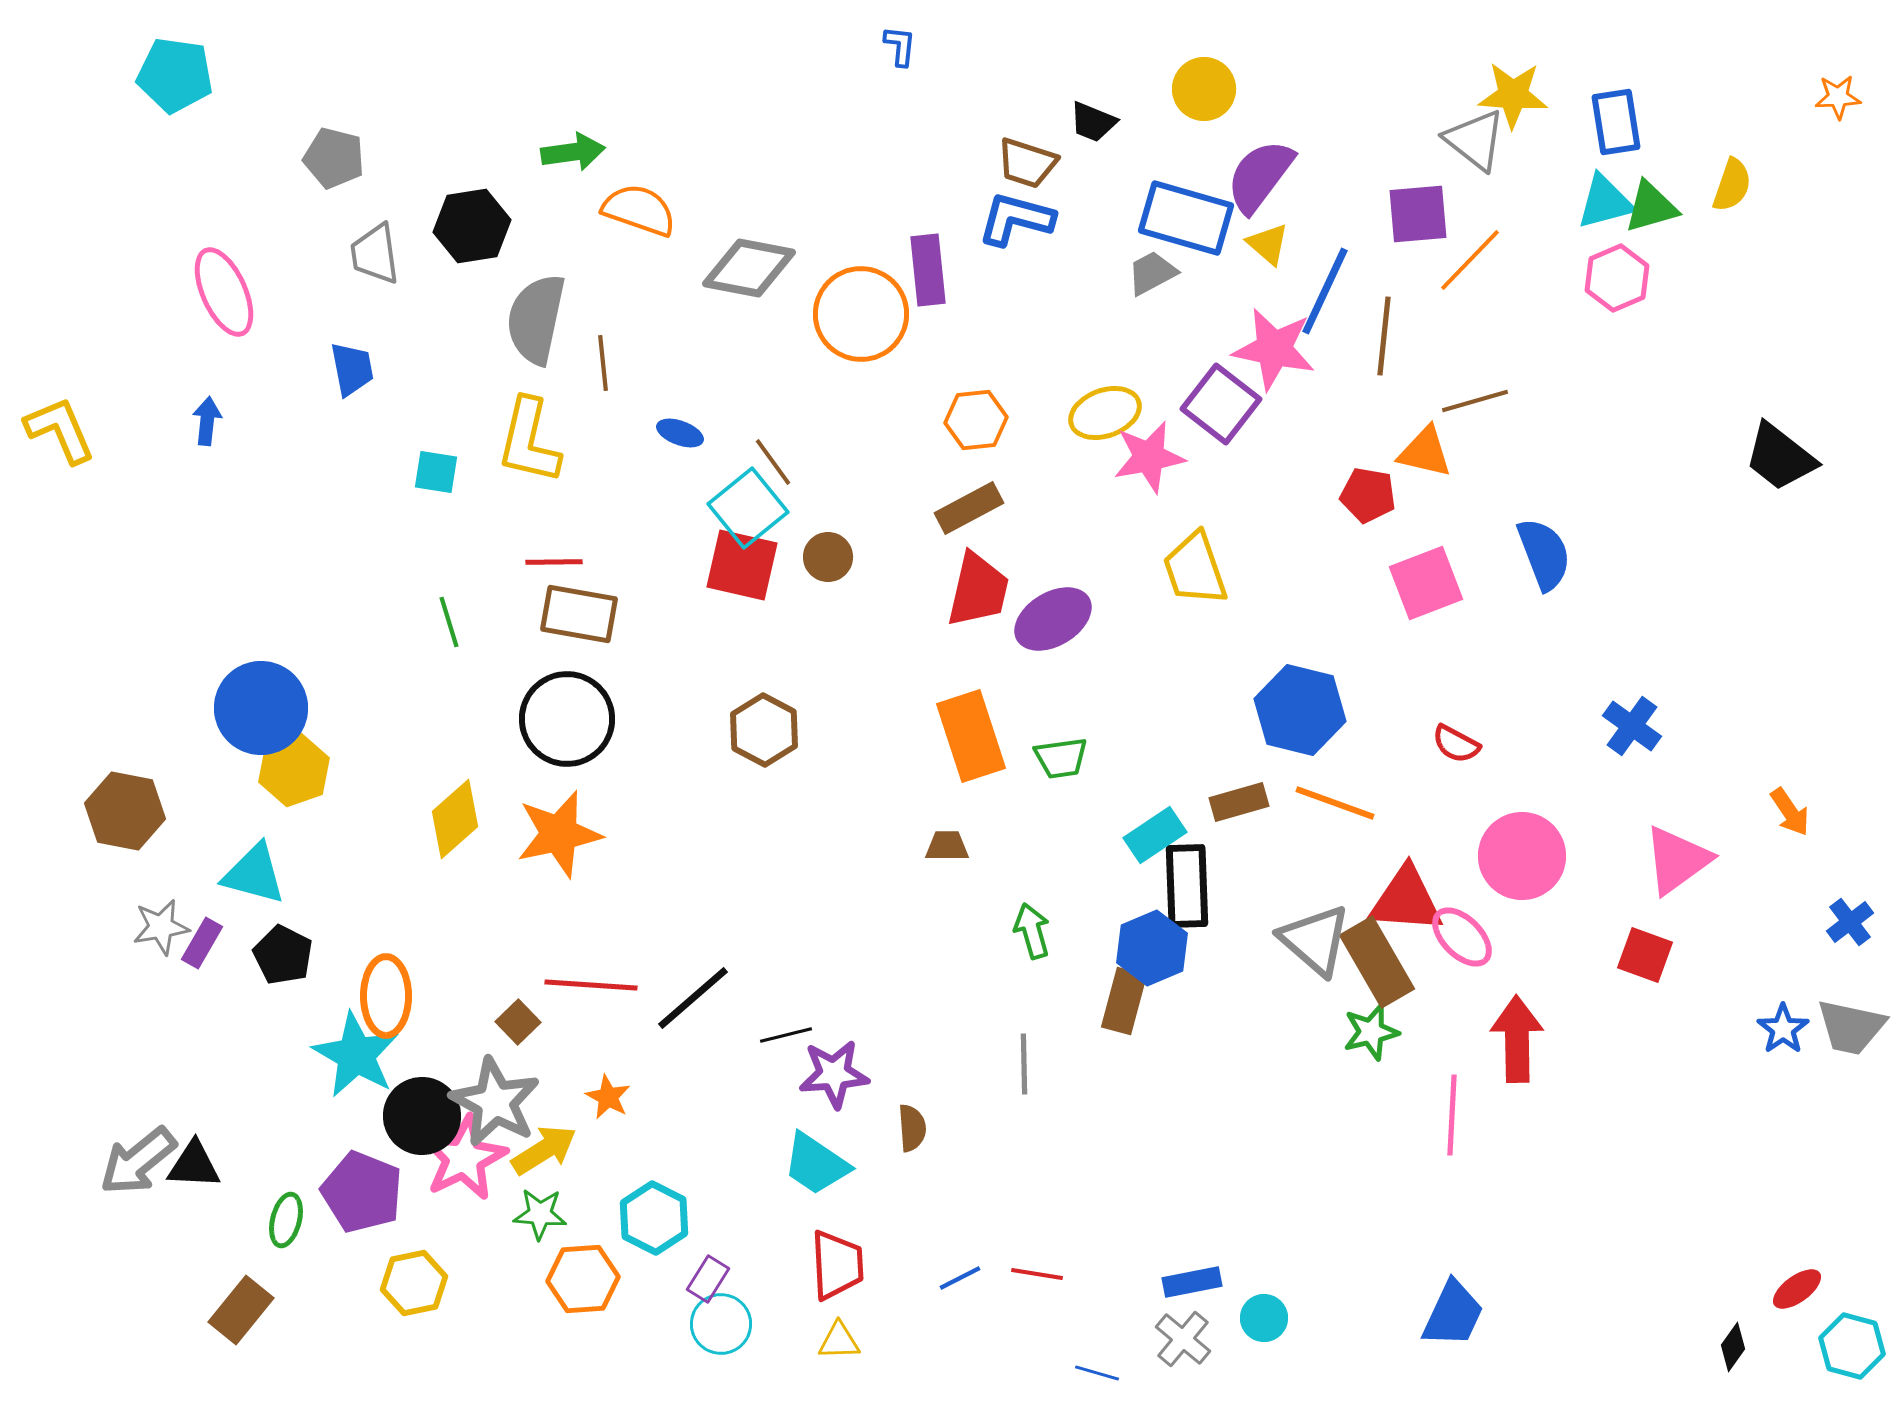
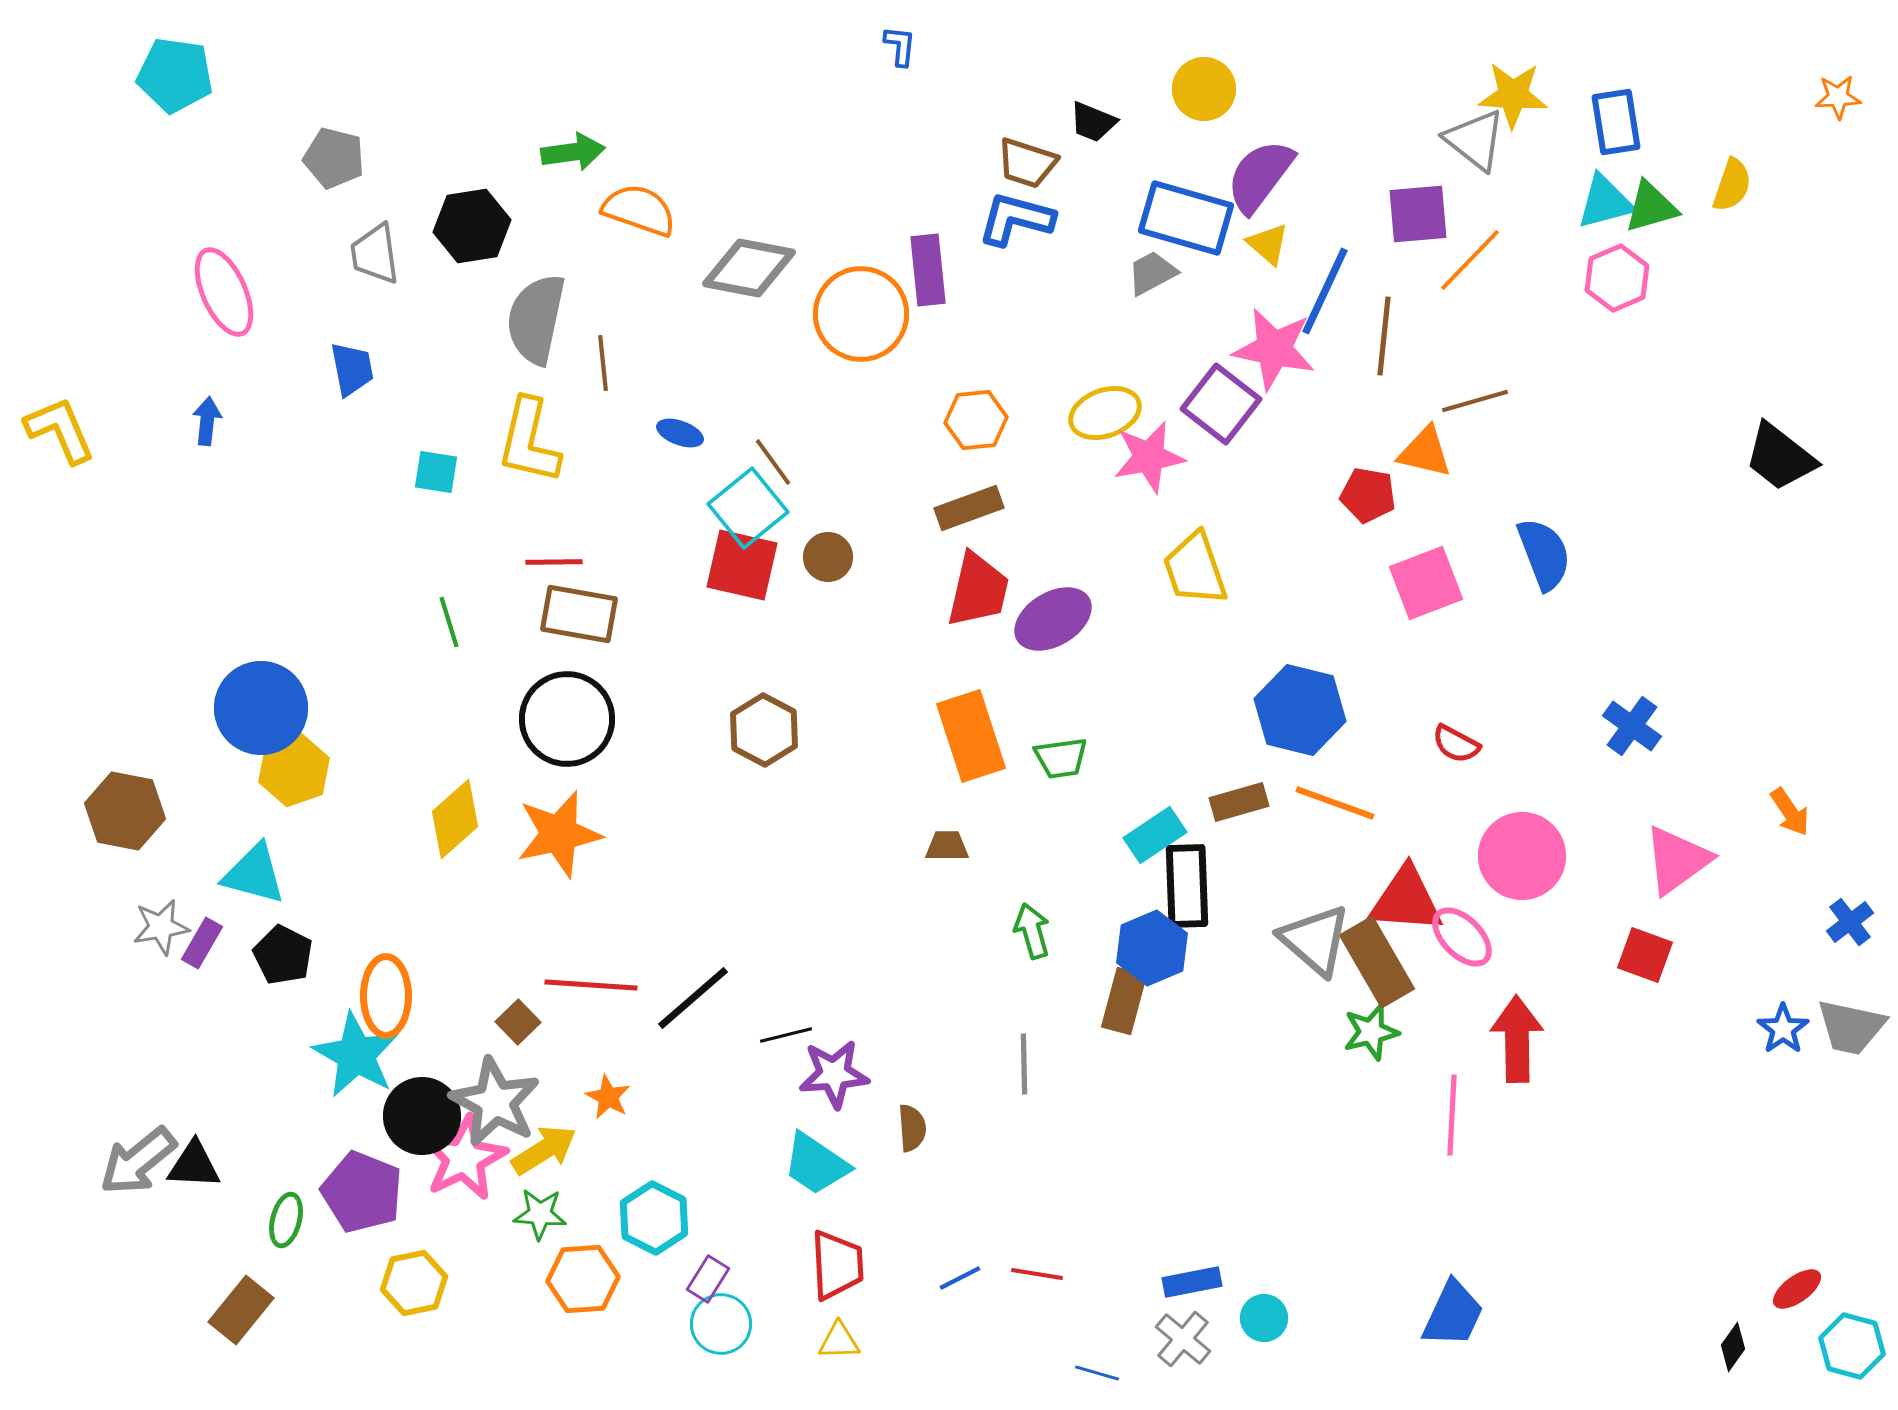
brown rectangle at (969, 508): rotated 8 degrees clockwise
